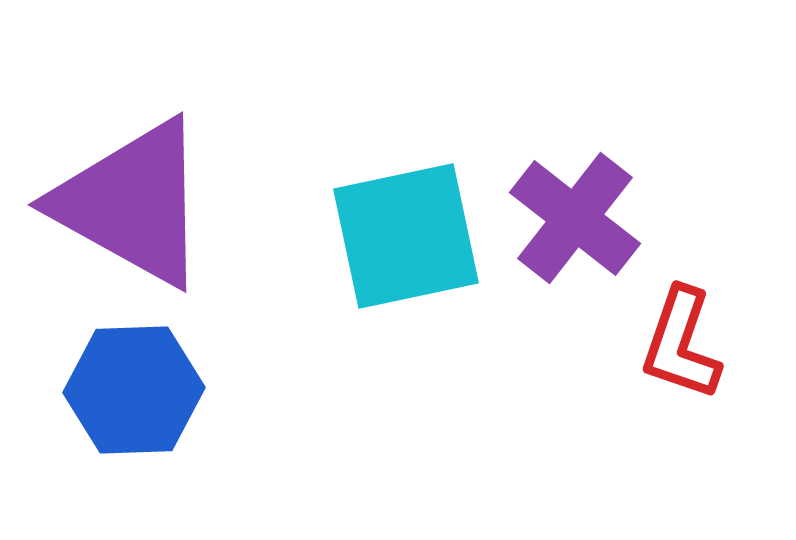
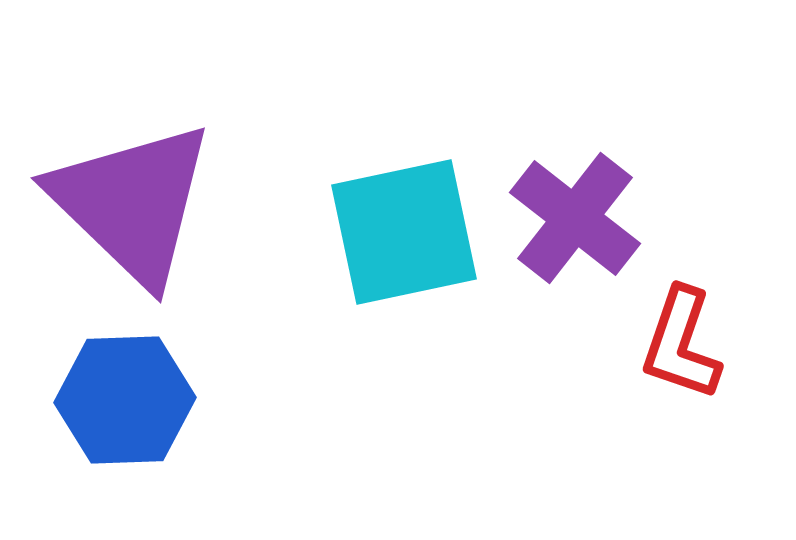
purple triangle: rotated 15 degrees clockwise
cyan square: moved 2 px left, 4 px up
blue hexagon: moved 9 px left, 10 px down
